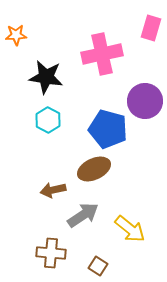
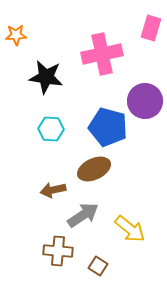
cyan hexagon: moved 3 px right, 9 px down; rotated 25 degrees counterclockwise
blue pentagon: moved 2 px up
brown cross: moved 7 px right, 2 px up
